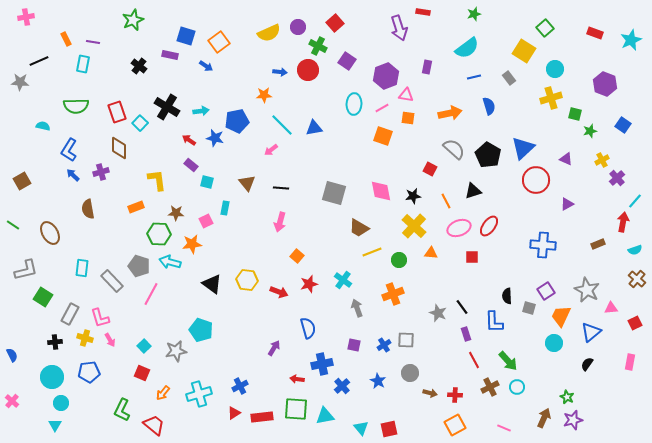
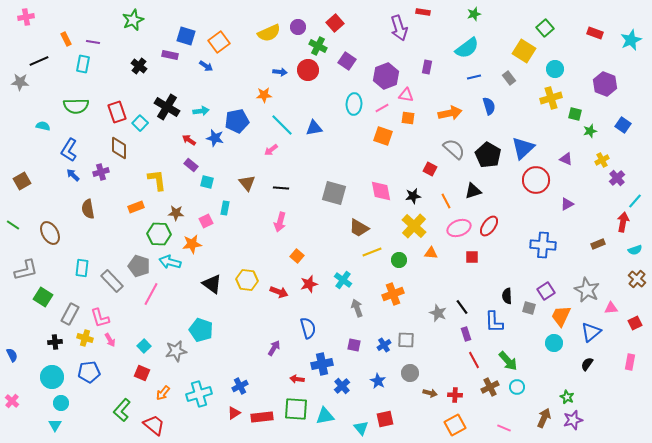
green L-shape at (122, 410): rotated 15 degrees clockwise
red square at (389, 429): moved 4 px left, 10 px up
